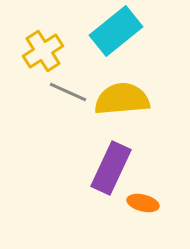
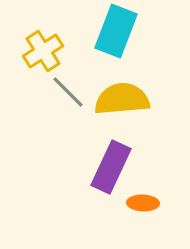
cyan rectangle: rotated 30 degrees counterclockwise
gray line: rotated 21 degrees clockwise
purple rectangle: moved 1 px up
orange ellipse: rotated 12 degrees counterclockwise
